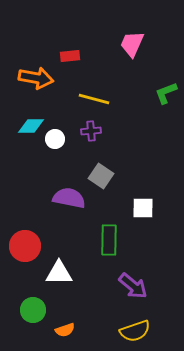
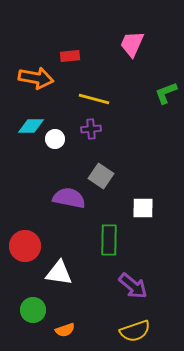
purple cross: moved 2 px up
white triangle: rotated 8 degrees clockwise
